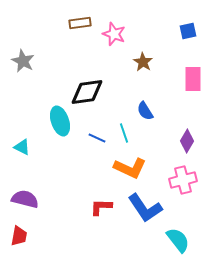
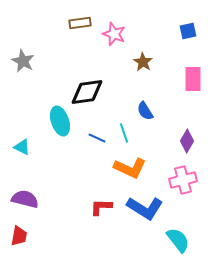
blue L-shape: rotated 24 degrees counterclockwise
